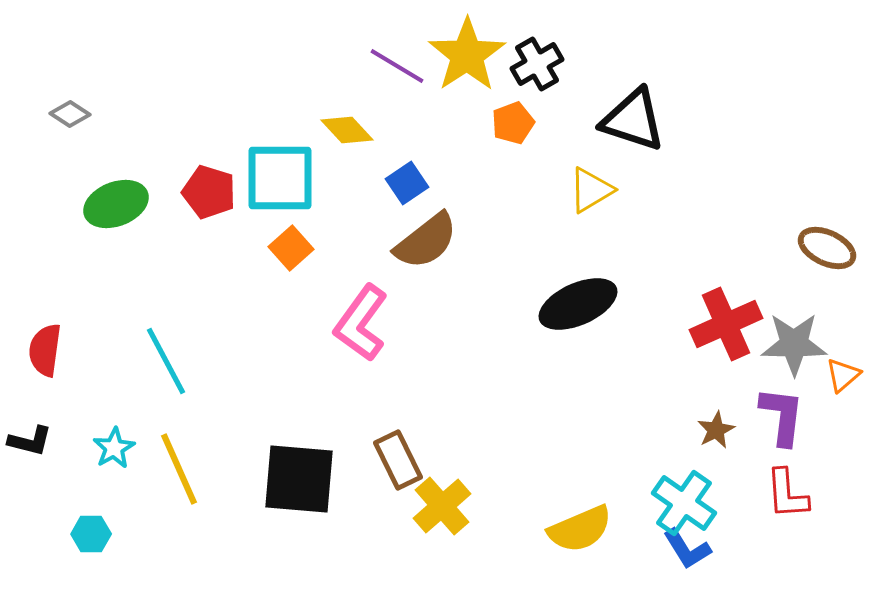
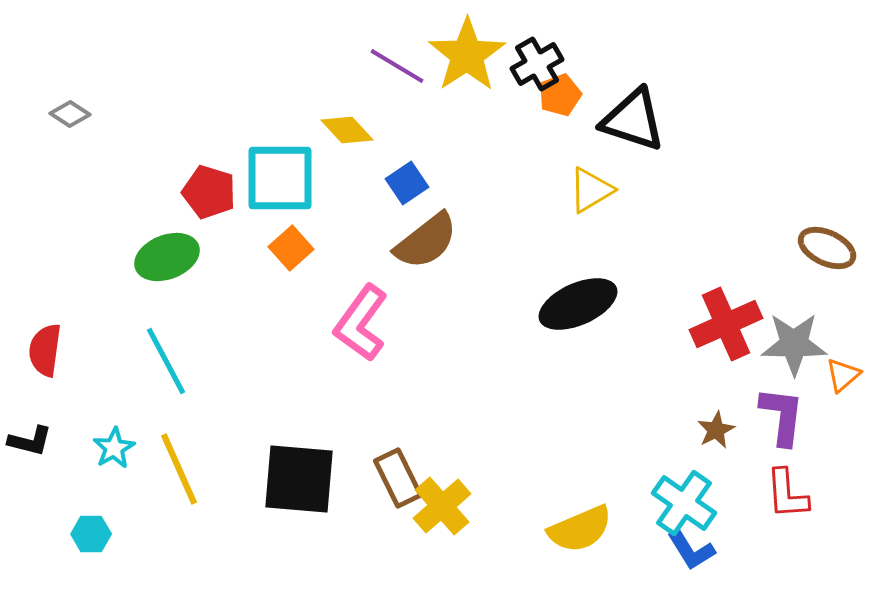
orange pentagon: moved 47 px right, 28 px up
green ellipse: moved 51 px right, 53 px down
brown rectangle: moved 18 px down
blue L-shape: moved 4 px right, 1 px down
